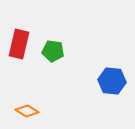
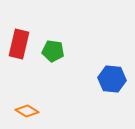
blue hexagon: moved 2 px up
